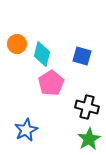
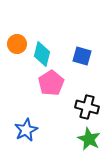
green star: rotated 15 degrees counterclockwise
